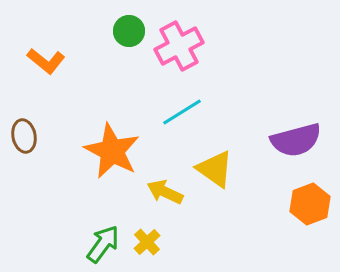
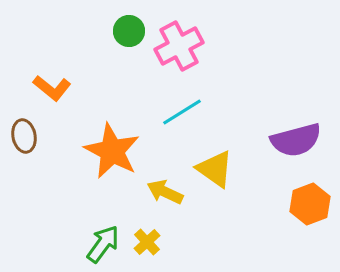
orange L-shape: moved 6 px right, 27 px down
